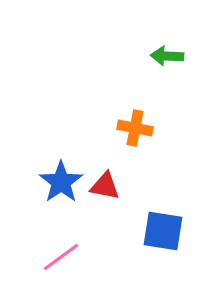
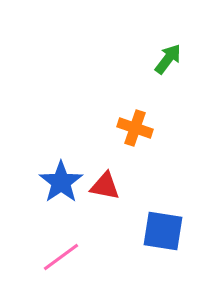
green arrow: moved 1 px right, 3 px down; rotated 124 degrees clockwise
orange cross: rotated 8 degrees clockwise
